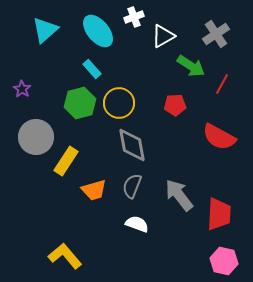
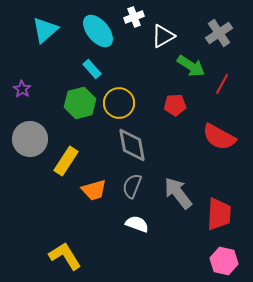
gray cross: moved 3 px right, 1 px up
gray circle: moved 6 px left, 2 px down
gray arrow: moved 1 px left, 2 px up
yellow L-shape: rotated 8 degrees clockwise
